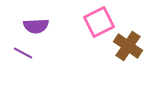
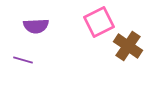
purple line: moved 7 px down; rotated 12 degrees counterclockwise
